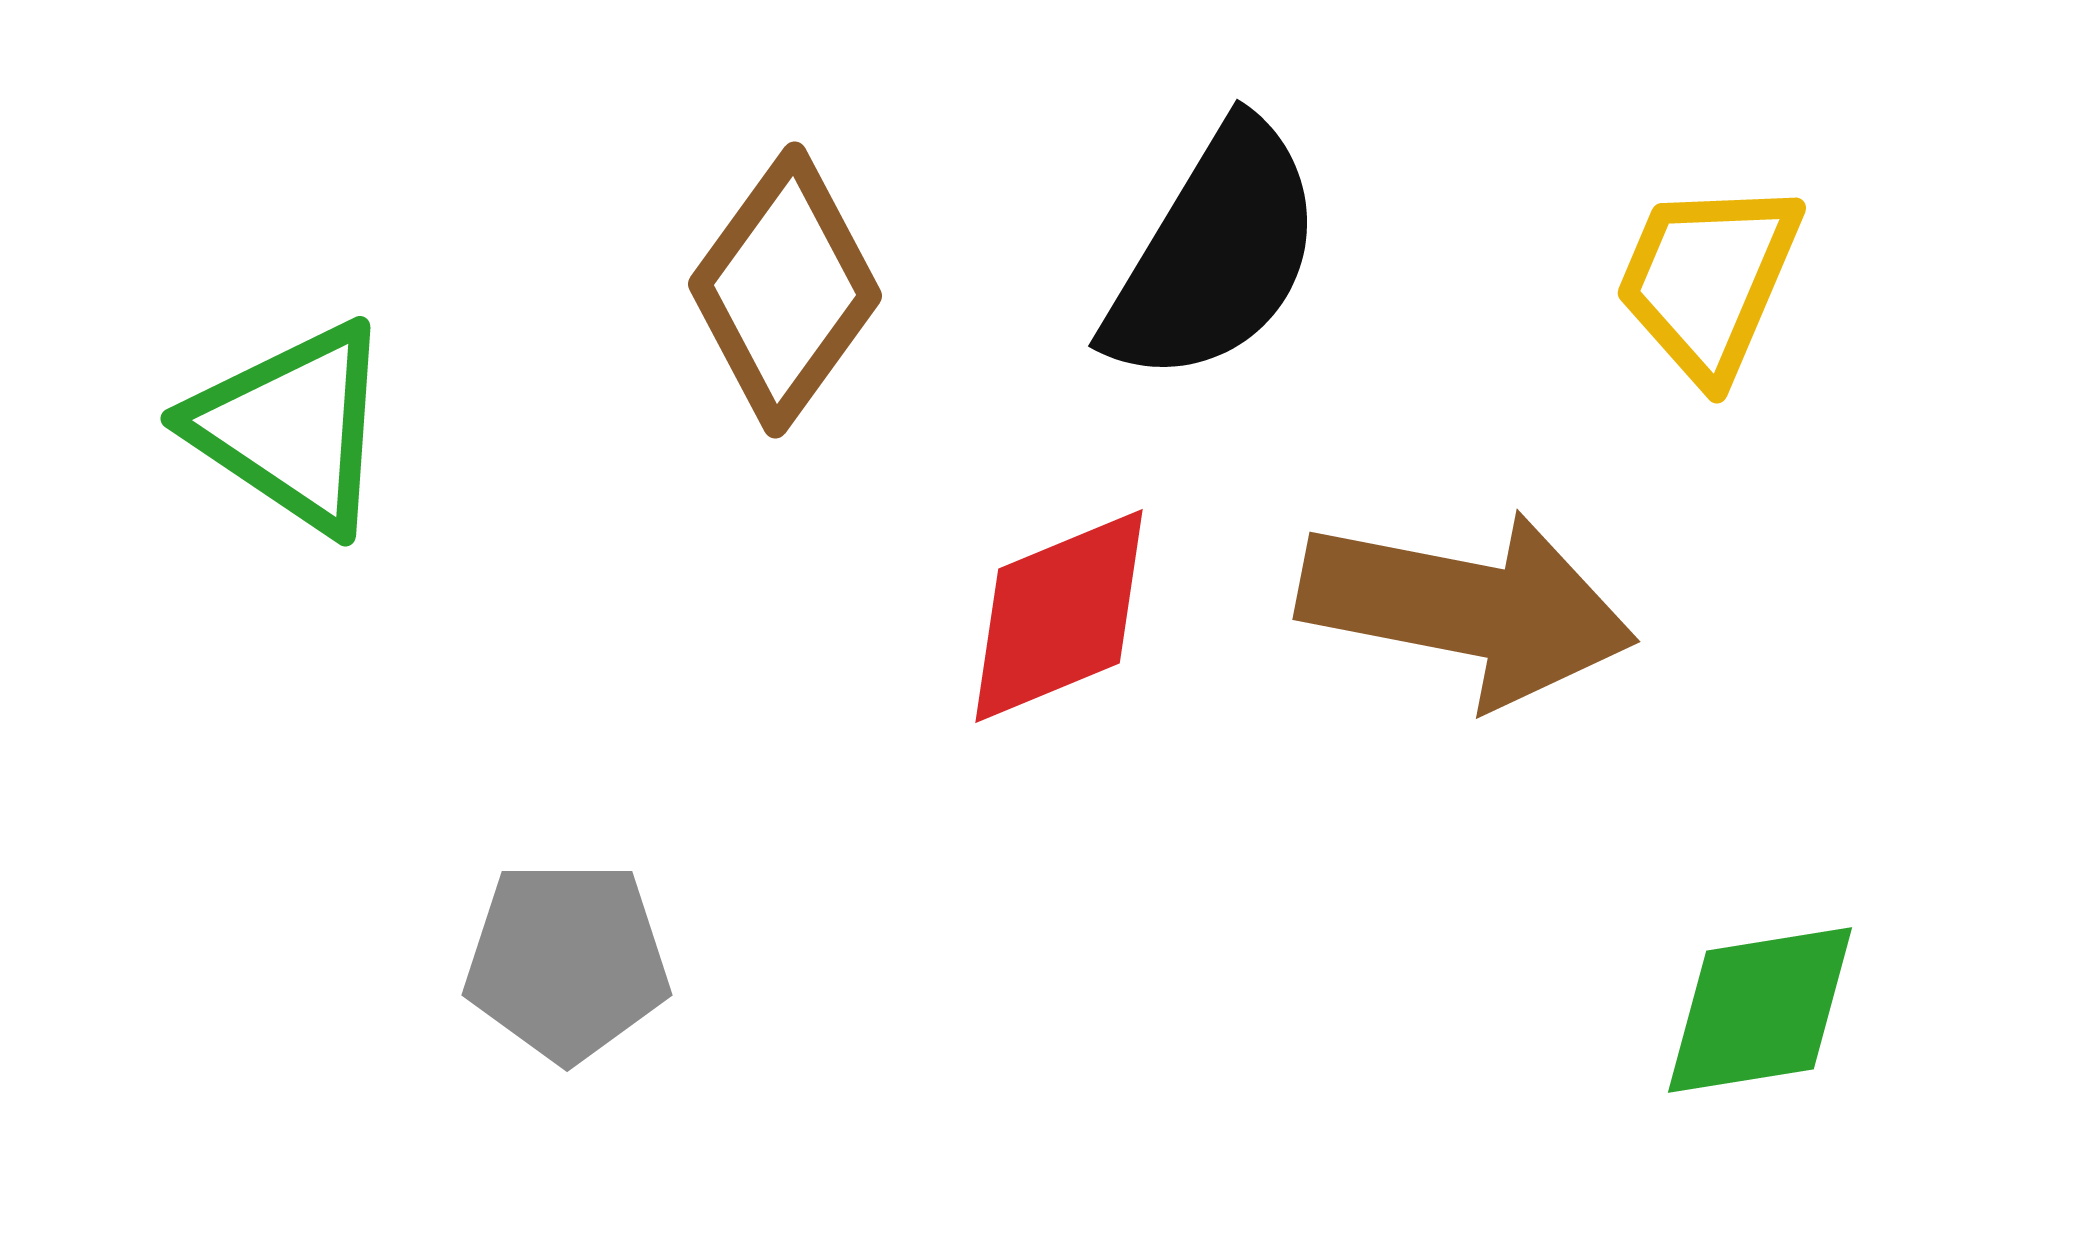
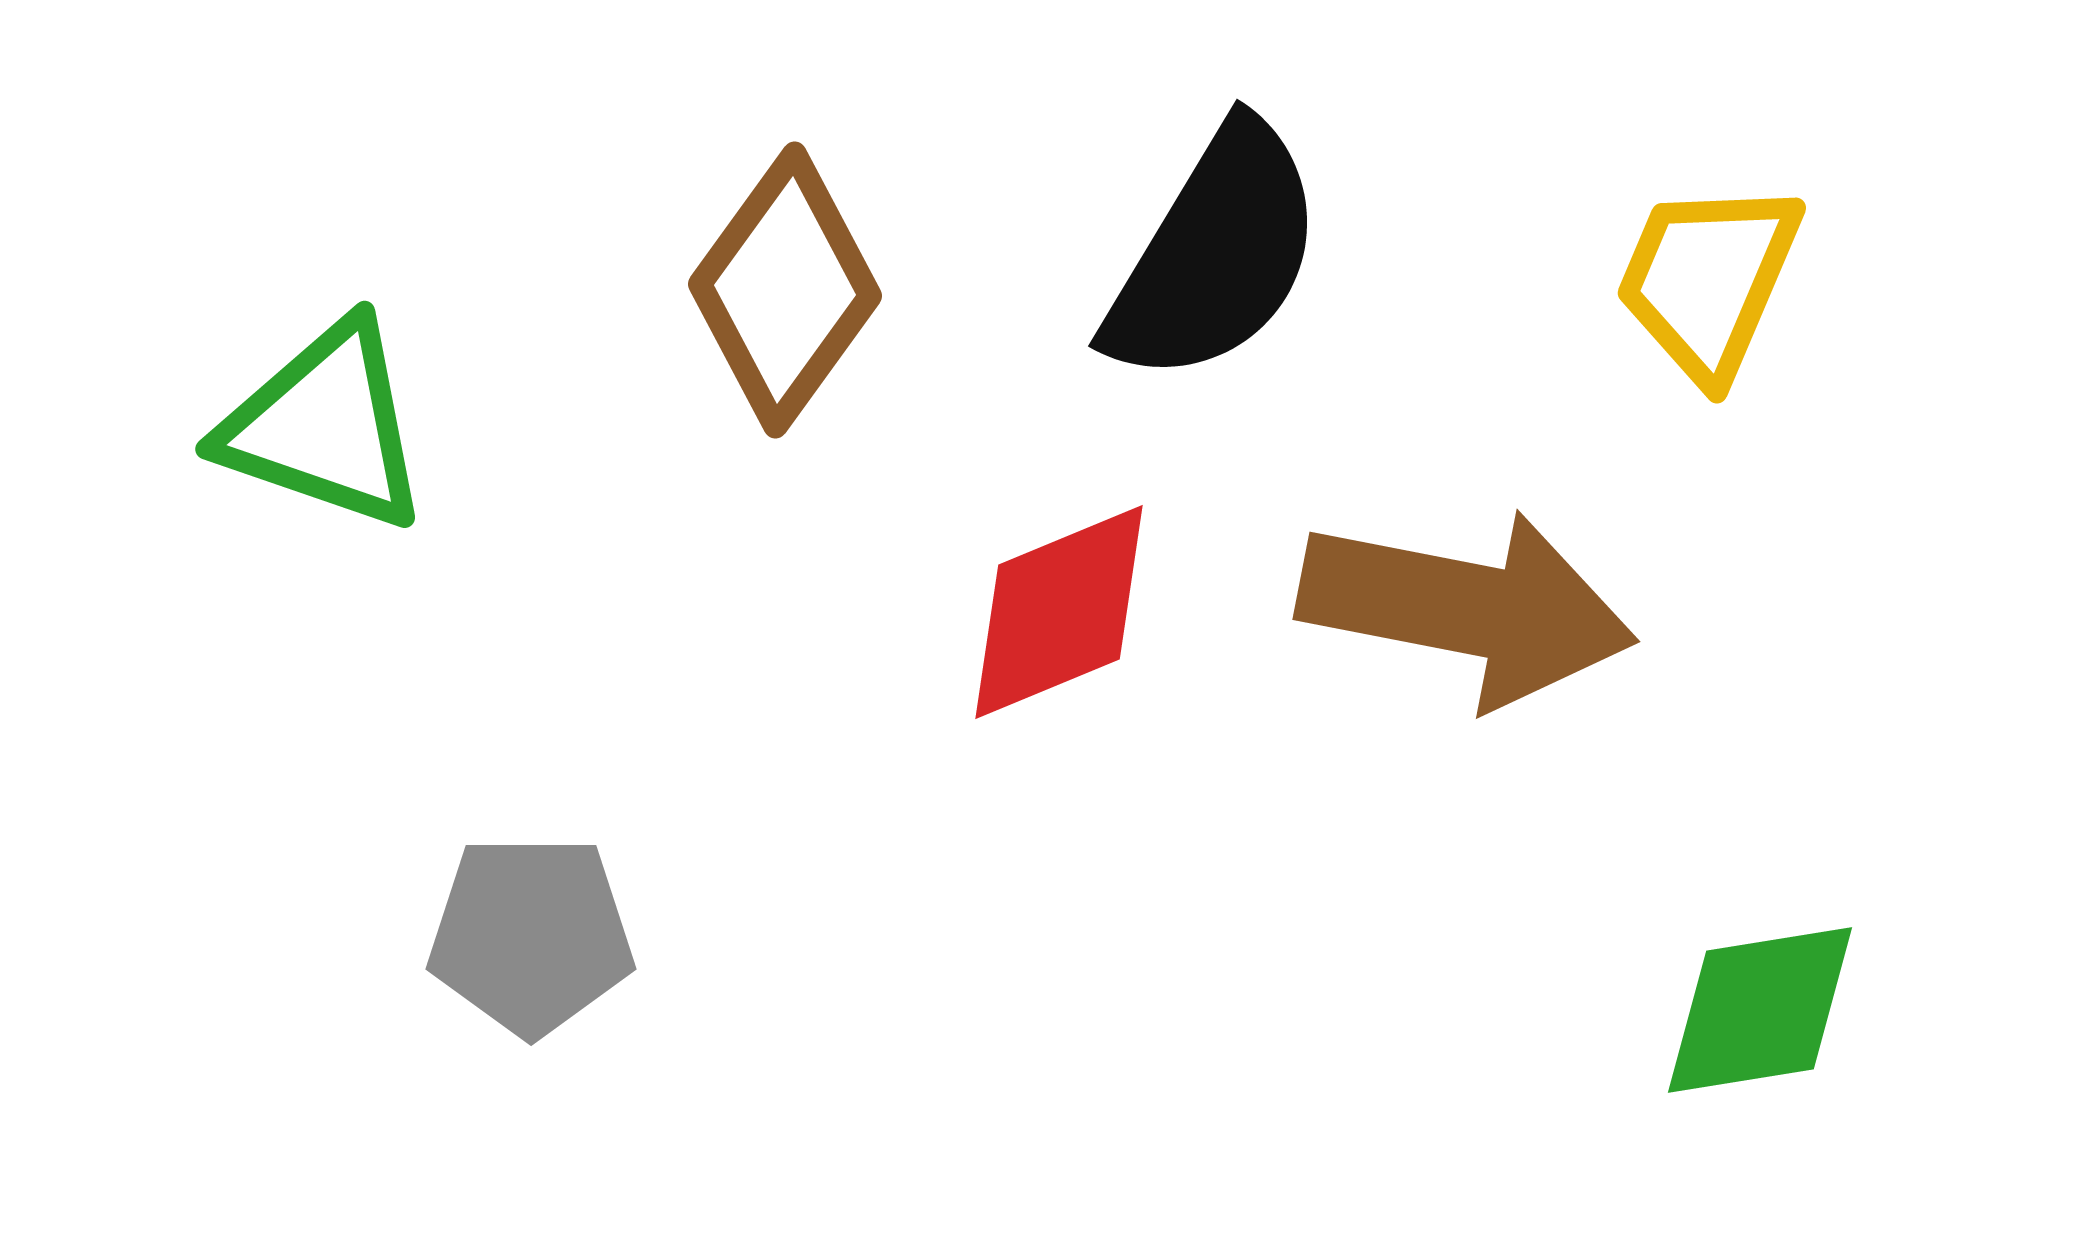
green triangle: moved 33 px right, 1 px up; rotated 15 degrees counterclockwise
red diamond: moved 4 px up
gray pentagon: moved 36 px left, 26 px up
